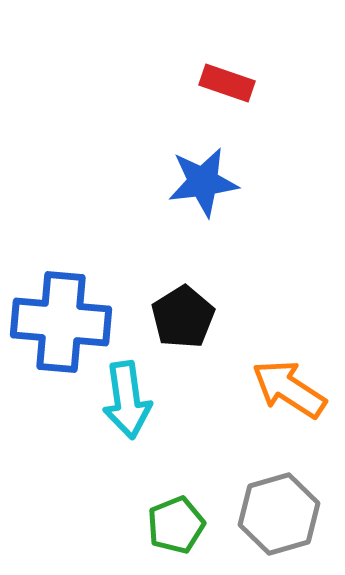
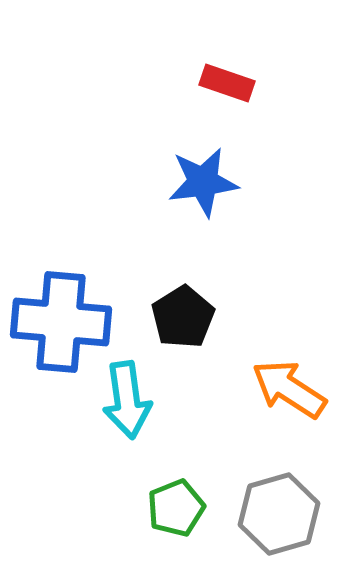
green pentagon: moved 17 px up
